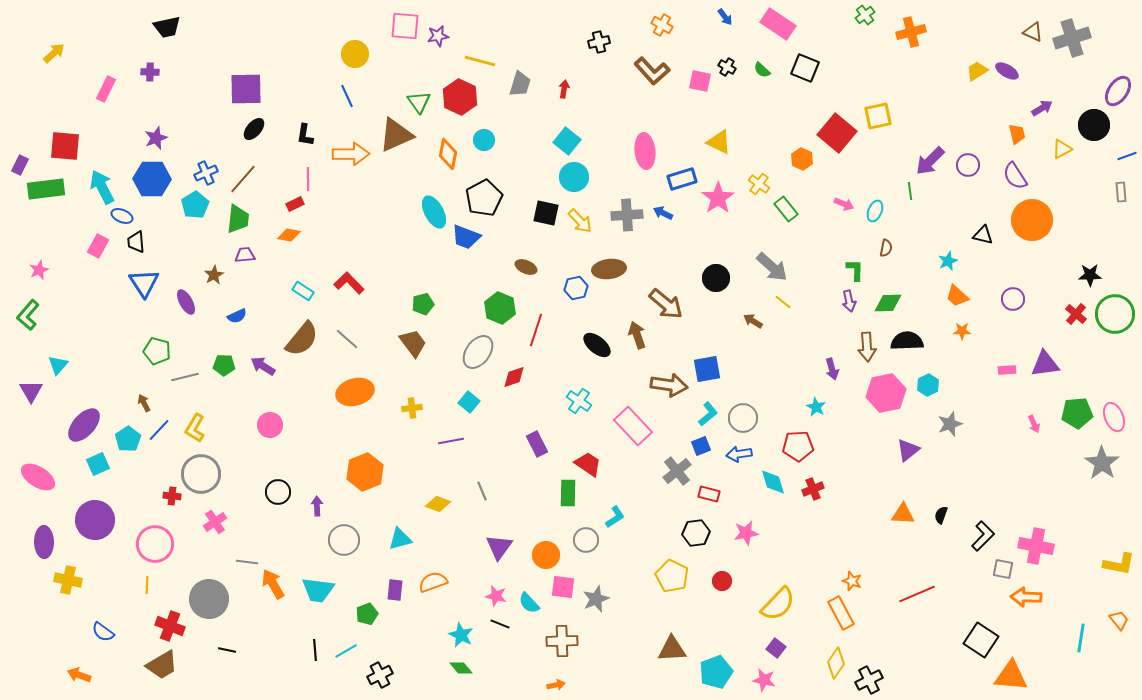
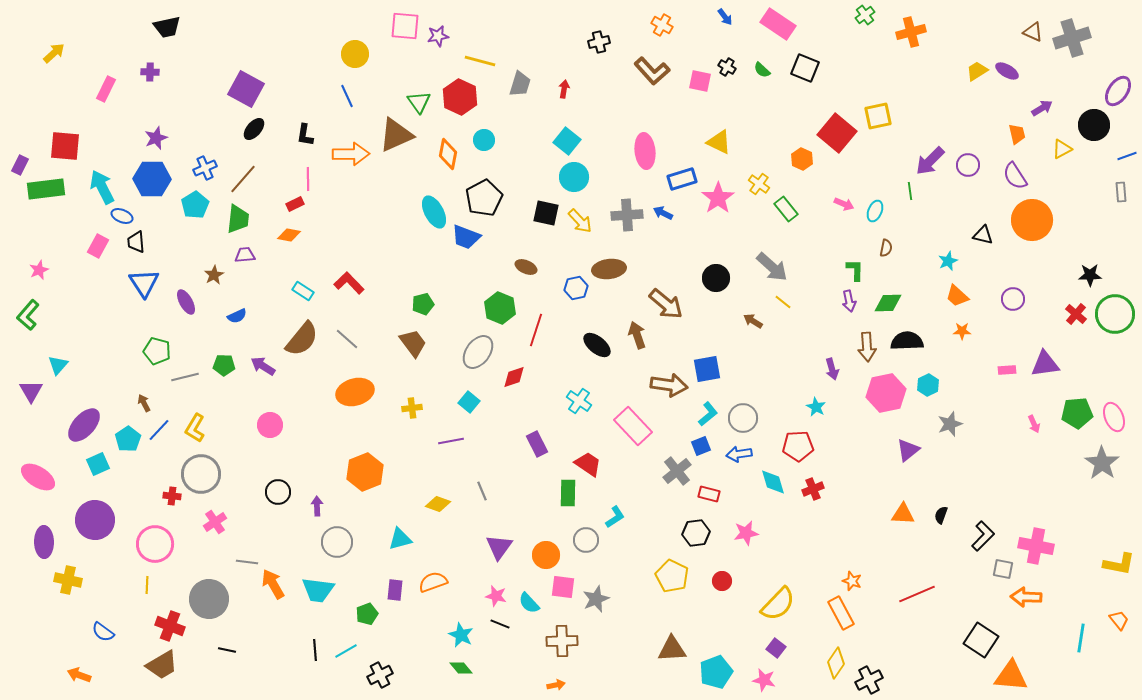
purple square at (246, 89): rotated 30 degrees clockwise
blue cross at (206, 173): moved 1 px left, 5 px up
gray circle at (344, 540): moved 7 px left, 2 px down
